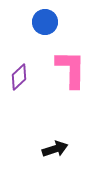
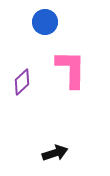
purple diamond: moved 3 px right, 5 px down
black arrow: moved 4 px down
